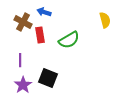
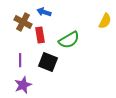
yellow semicircle: moved 1 px down; rotated 42 degrees clockwise
black square: moved 16 px up
purple star: rotated 12 degrees clockwise
